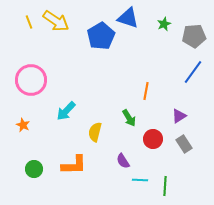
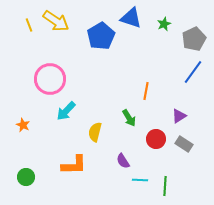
blue triangle: moved 3 px right
yellow line: moved 3 px down
gray pentagon: moved 3 px down; rotated 20 degrees counterclockwise
pink circle: moved 19 px right, 1 px up
red circle: moved 3 px right
gray rectangle: rotated 24 degrees counterclockwise
green circle: moved 8 px left, 8 px down
